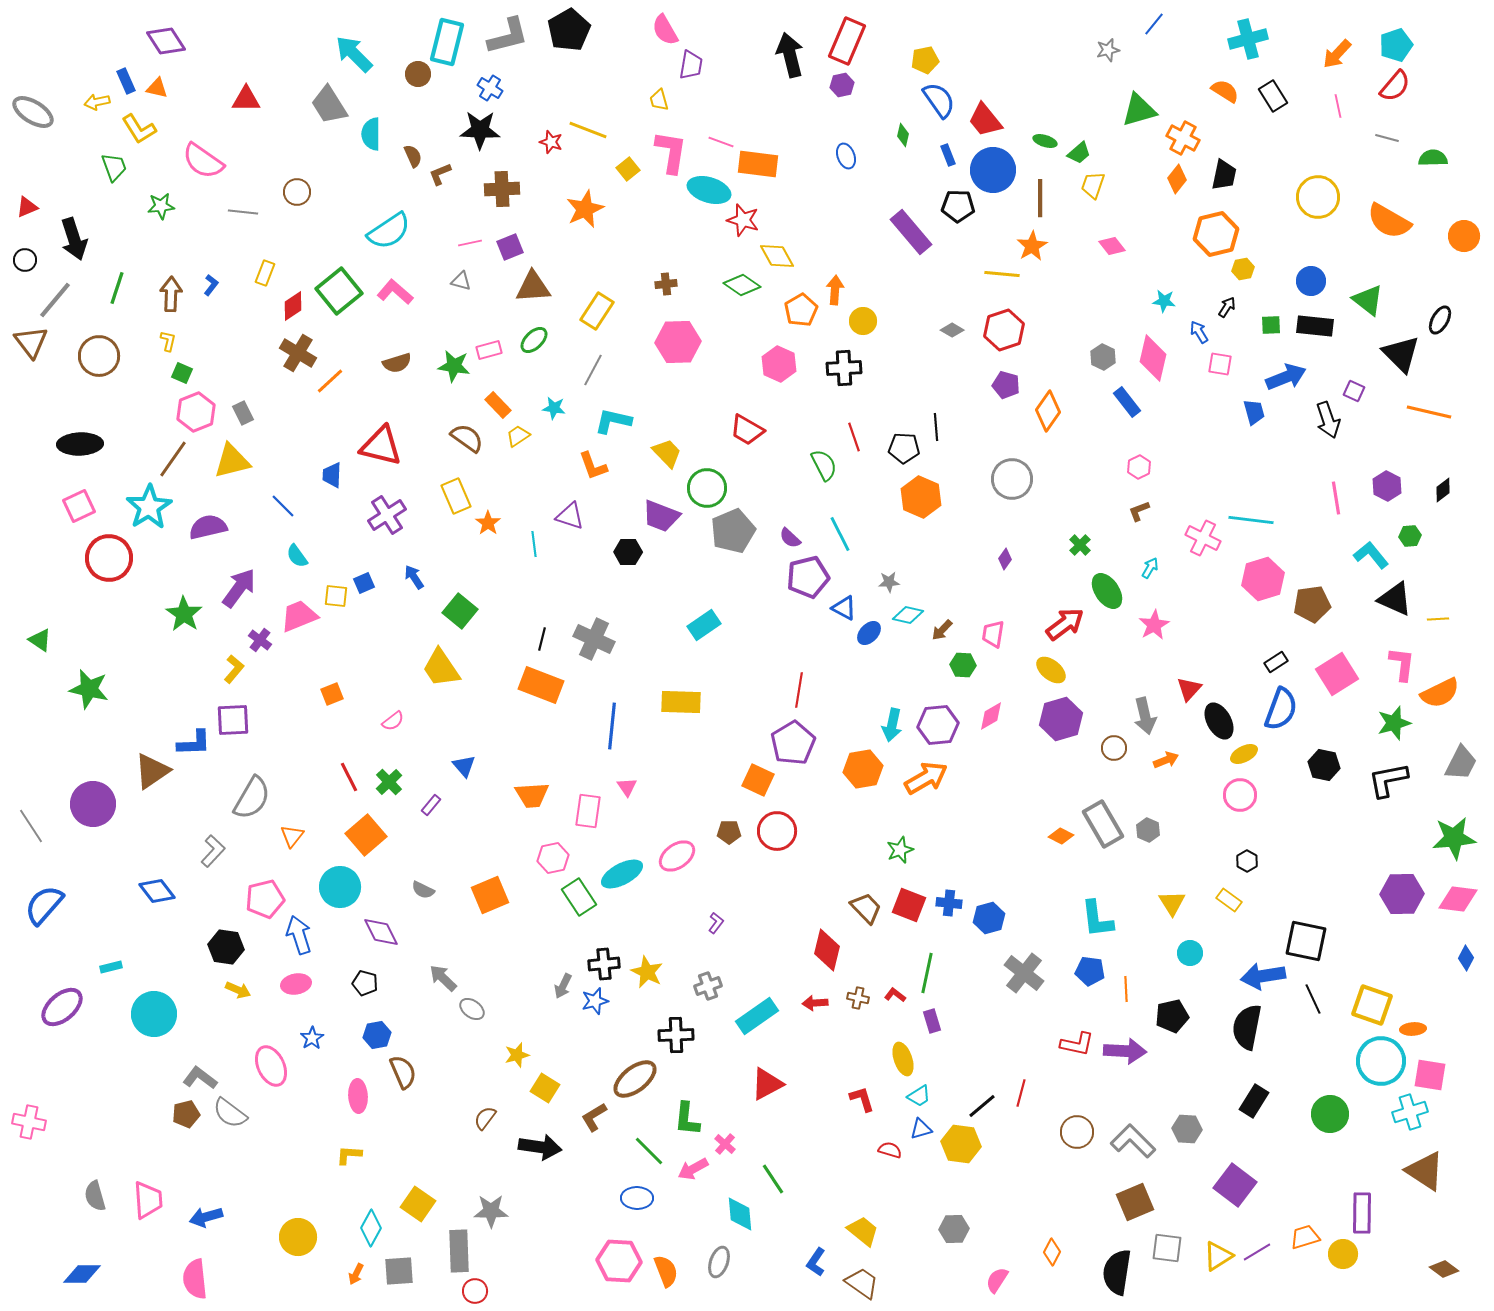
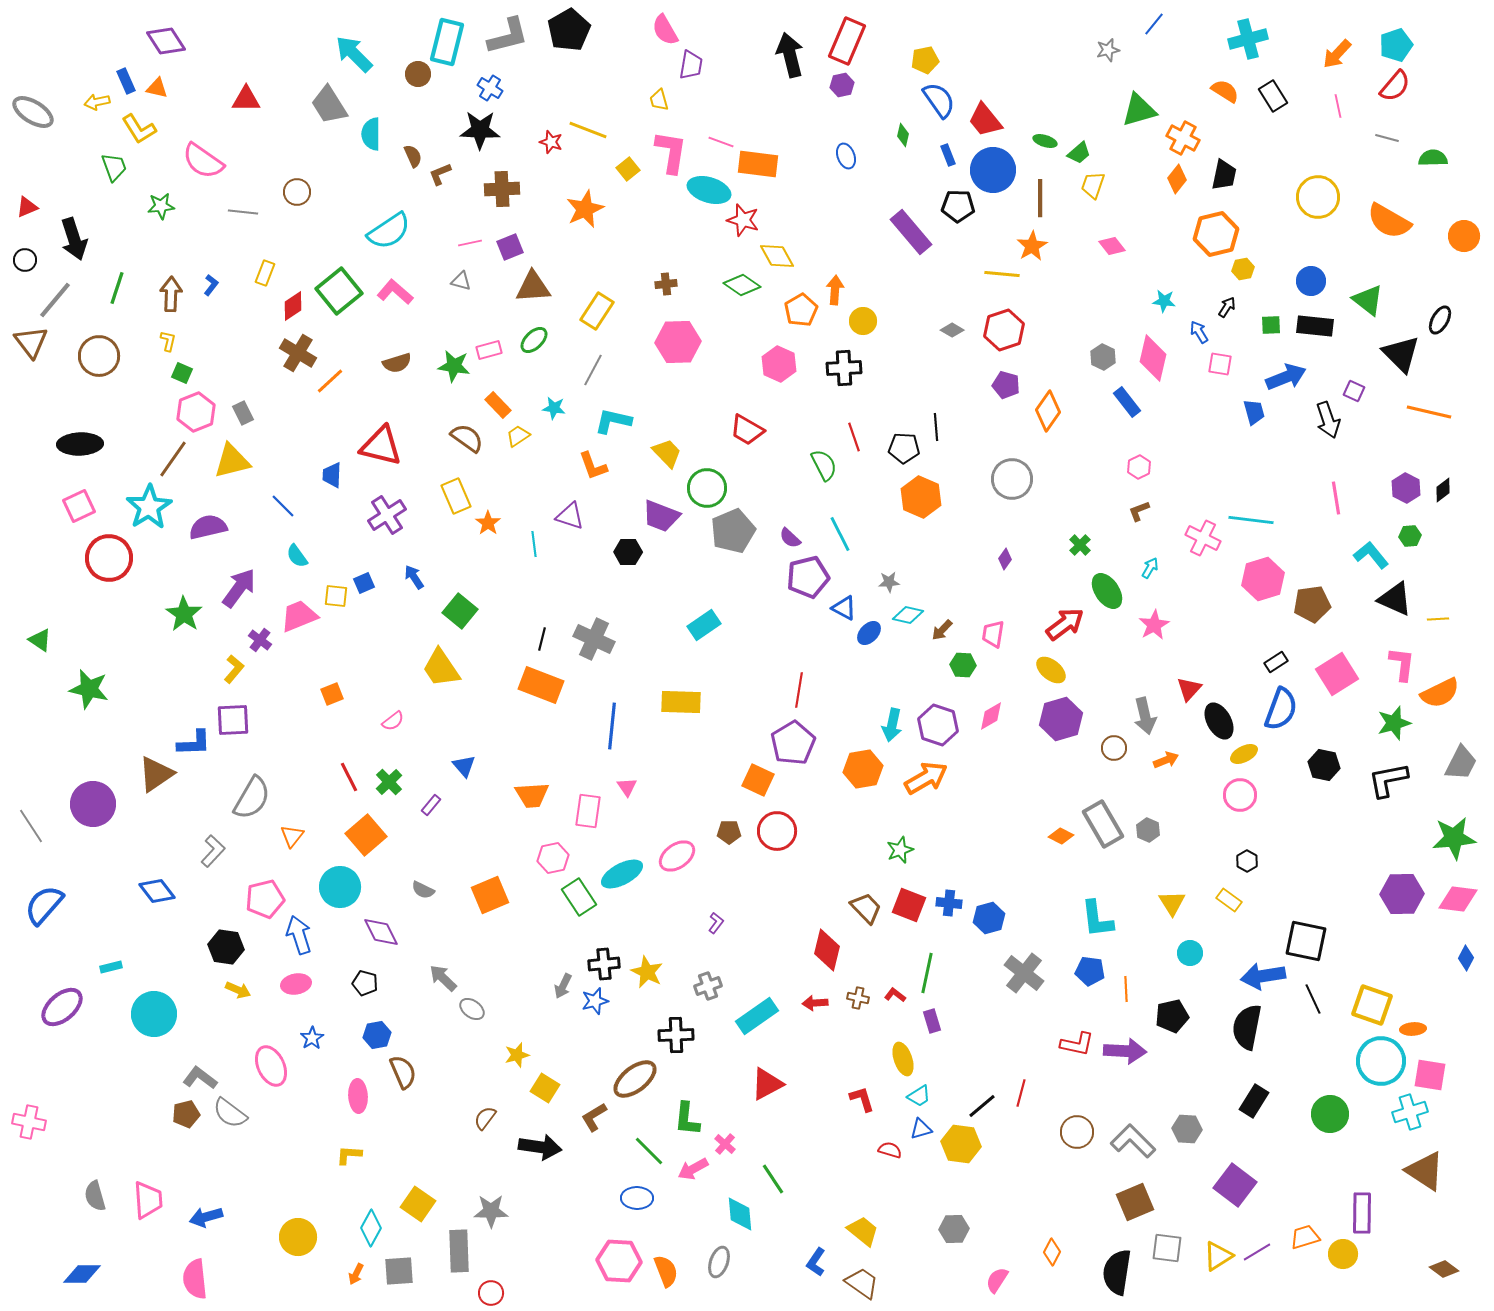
purple hexagon at (1387, 486): moved 19 px right, 2 px down
purple hexagon at (938, 725): rotated 24 degrees clockwise
brown triangle at (152, 771): moved 4 px right, 3 px down
red circle at (475, 1291): moved 16 px right, 2 px down
